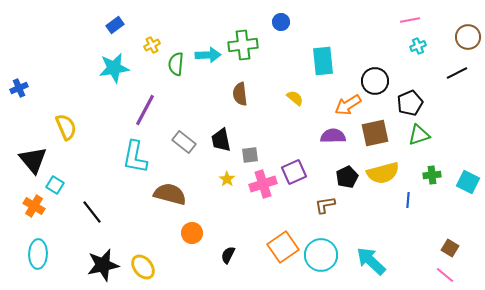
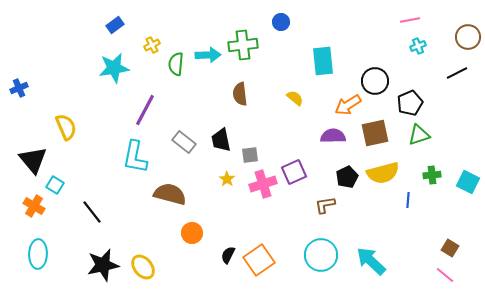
orange square at (283, 247): moved 24 px left, 13 px down
